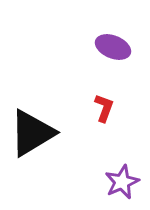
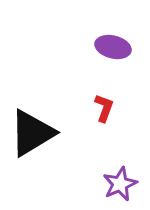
purple ellipse: rotated 8 degrees counterclockwise
purple star: moved 2 px left, 2 px down
